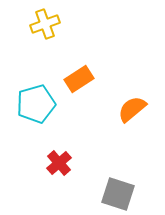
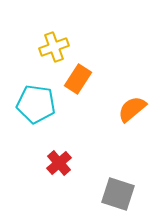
yellow cross: moved 9 px right, 23 px down
orange rectangle: moved 1 px left; rotated 24 degrees counterclockwise
cyan pentagon: rotated 24 degrees clockwise
